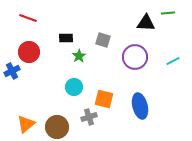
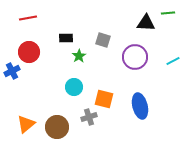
red line: rotated 30 degrees counterclockwise
